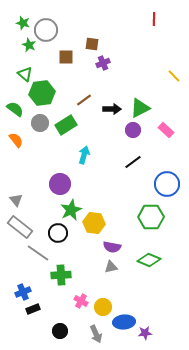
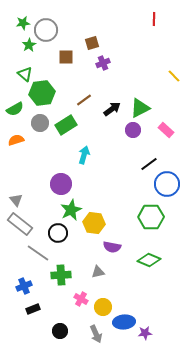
green star at (23, 23): rotated 24 degrees counterclockwise
brown square at (92, 44): moved 1 px up; rotated 24 degrees counterclockwise
green star at (29, 45): rotated 16 degrees clockwise
green semicircle at (15, 109): rotated 114 degrees clockwise
black arrow at (112, 109): rotated 36 degrees counterclockwise
orange semicircle at (16, 140): rotated 70 degrees counterclockwise
black line at (133, 162): moved 16 px right, 2 px down
purple circle at (60, 184): moved 1 px right
gray rectangle at (20, 227): moved 3 px up
gray triangle at (111, 267): moved 13 px left, 5 px down
blue cross at (23, 292): moved 1 px right, 6 px up
pink cross at (81, 301): moved 2 px up
